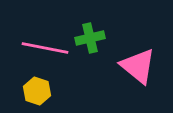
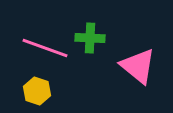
green cross: rotated 16 degrees clockwise
pink line: rotated 9 degrees clockwise
